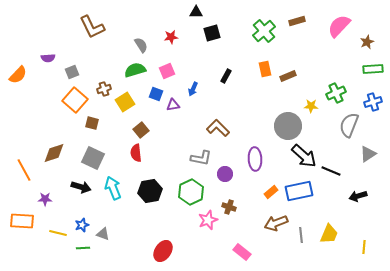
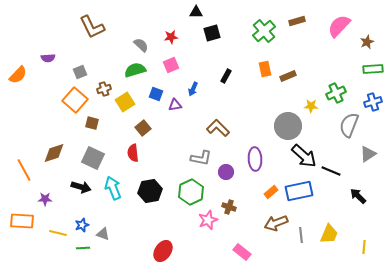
gray semicircle at (141, 45): rotated 14 degrees counterclockwise
pink square at (167, 71): moved 4 px right, 6 px up
gray square at (72, 72): moved 8 px right
purple triangle at (173, 105): moved 2 px right
brown square at (141, 130): moved 2 px right, 2 px up
red semicircle at (136, 153): moved 3 px left
purple circle at (225, 174): moved 1 px right, 2 px up
black arrow at (358, 196): rotated 60 degrees clockwise
